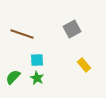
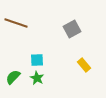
brown line: moved 6 px left, 11 px up
